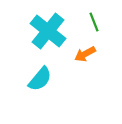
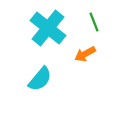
cyan cross: moved 3 px up
